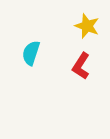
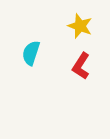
yellow star: moved 7 px left
